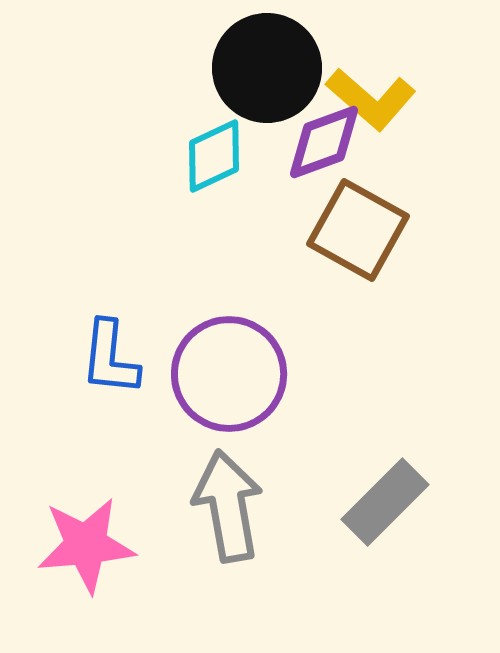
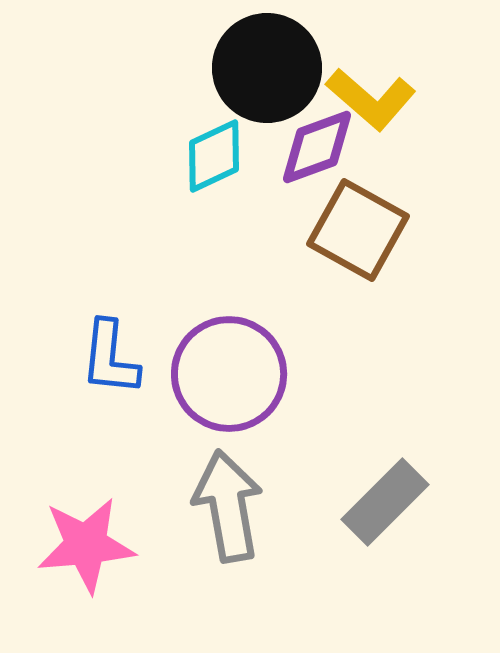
purple diamond: moved 7 px left, 5 px down
